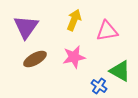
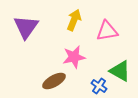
brown ellipse: moved 19 px right, 22 px down
